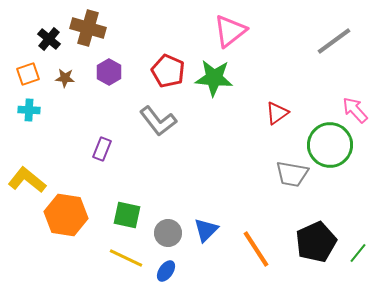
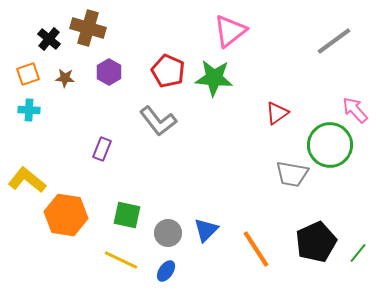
yellow line: moved 5 px left, 2 px down
